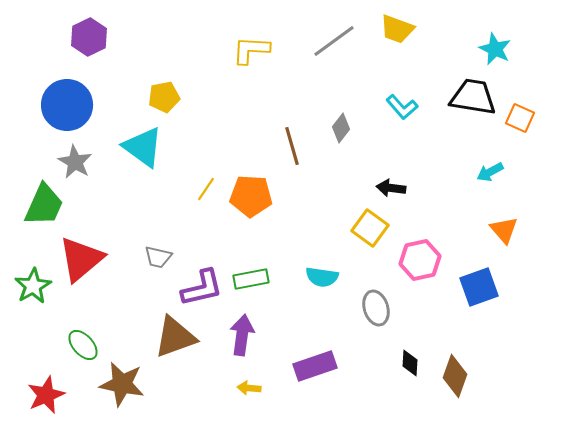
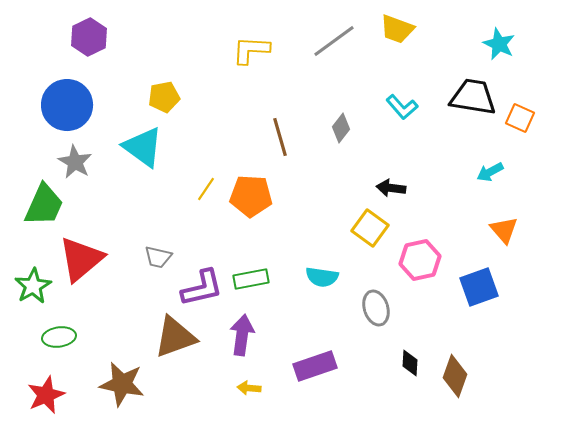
cyan star: moved 4 px right, 5 px up
brown line: moved 12 px left, 9 px up
green ellipse: moved 24 px left, 8 px up; rotated 56 degrees counterclockwise
